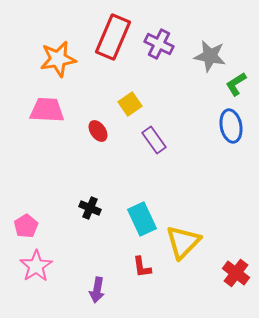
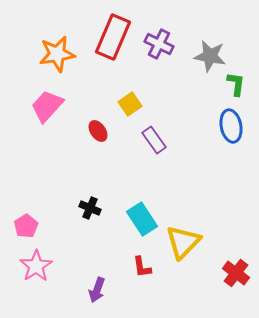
orange star: moved 1 px left, 5 px up
green L-shape: rotated 130 degrees clockwise
pink trapezoid: moved 4 px up; rotated 51 degrees counterclockwise
cyan rectangle: rotated 8 degrees counterclockwise
purple arrow: rotated 10 degrees clockwise
